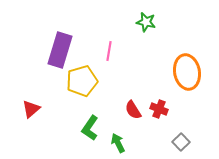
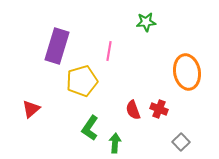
green star: rotated 18 degrees counterclockwise
purple rectangle: moved 3 px left, 4 px up
red semicircle: rotated 12 degrees clockwise
green arrow: moved 3 px left; rotated 30 degrees clockwise
